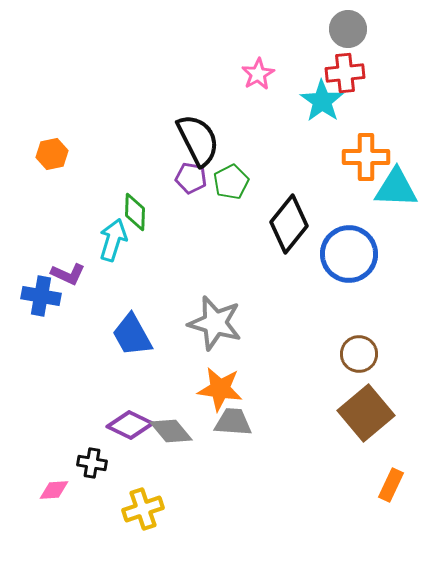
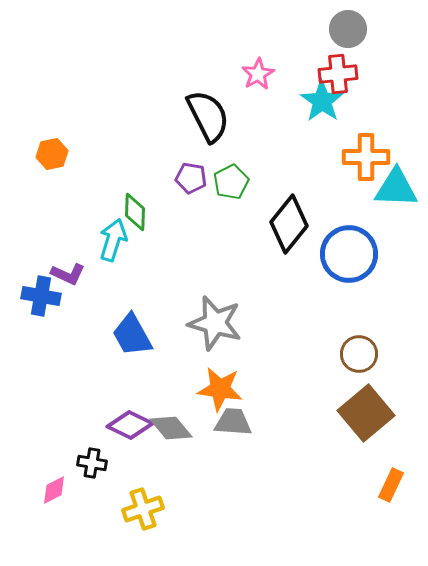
red cross: moved 7 px left, 1 px down
black semicircle: moved 10 px right, 24 px up
gray diamond: moved 3 px up
pink diamond: rotated 24 degrees counterclockwise
